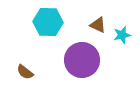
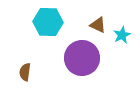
cyan star: rotated 12 degrees counterclockwise
purple circle: moved 2 px up
brown semicircle: rotated 60 degrees clockwise
